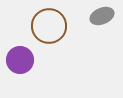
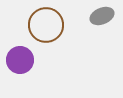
brown circle: moved 3 px left, 1 px up
